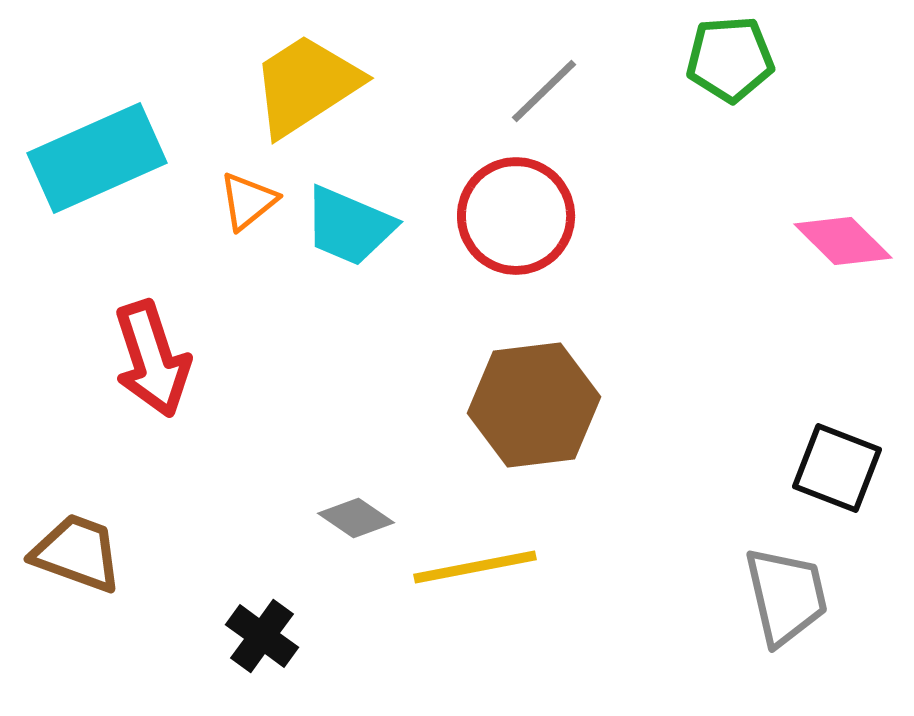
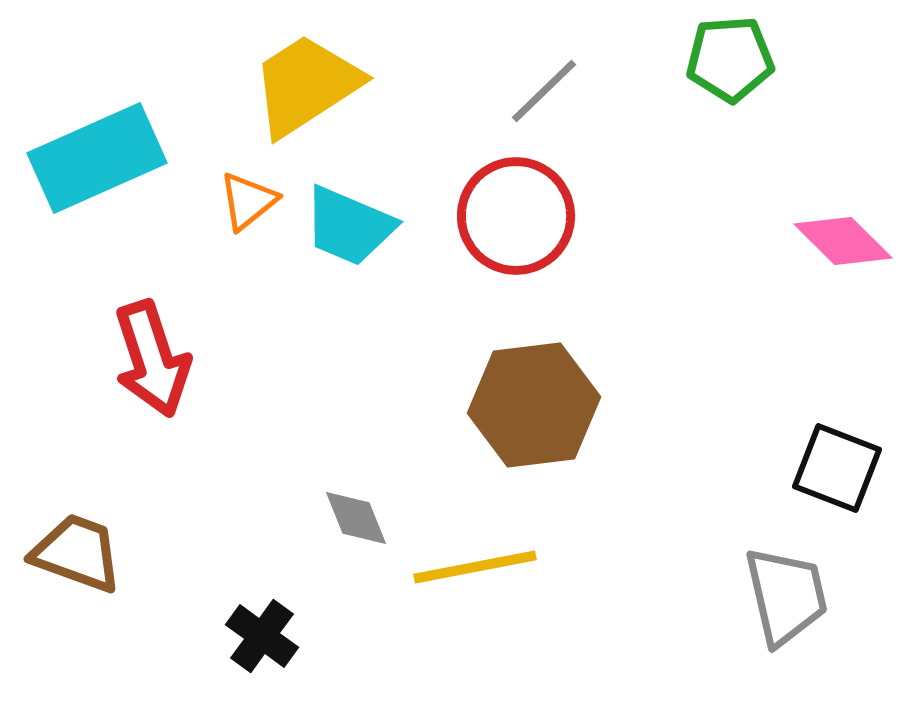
gray diamond: rotated 34 degrees clockwise
